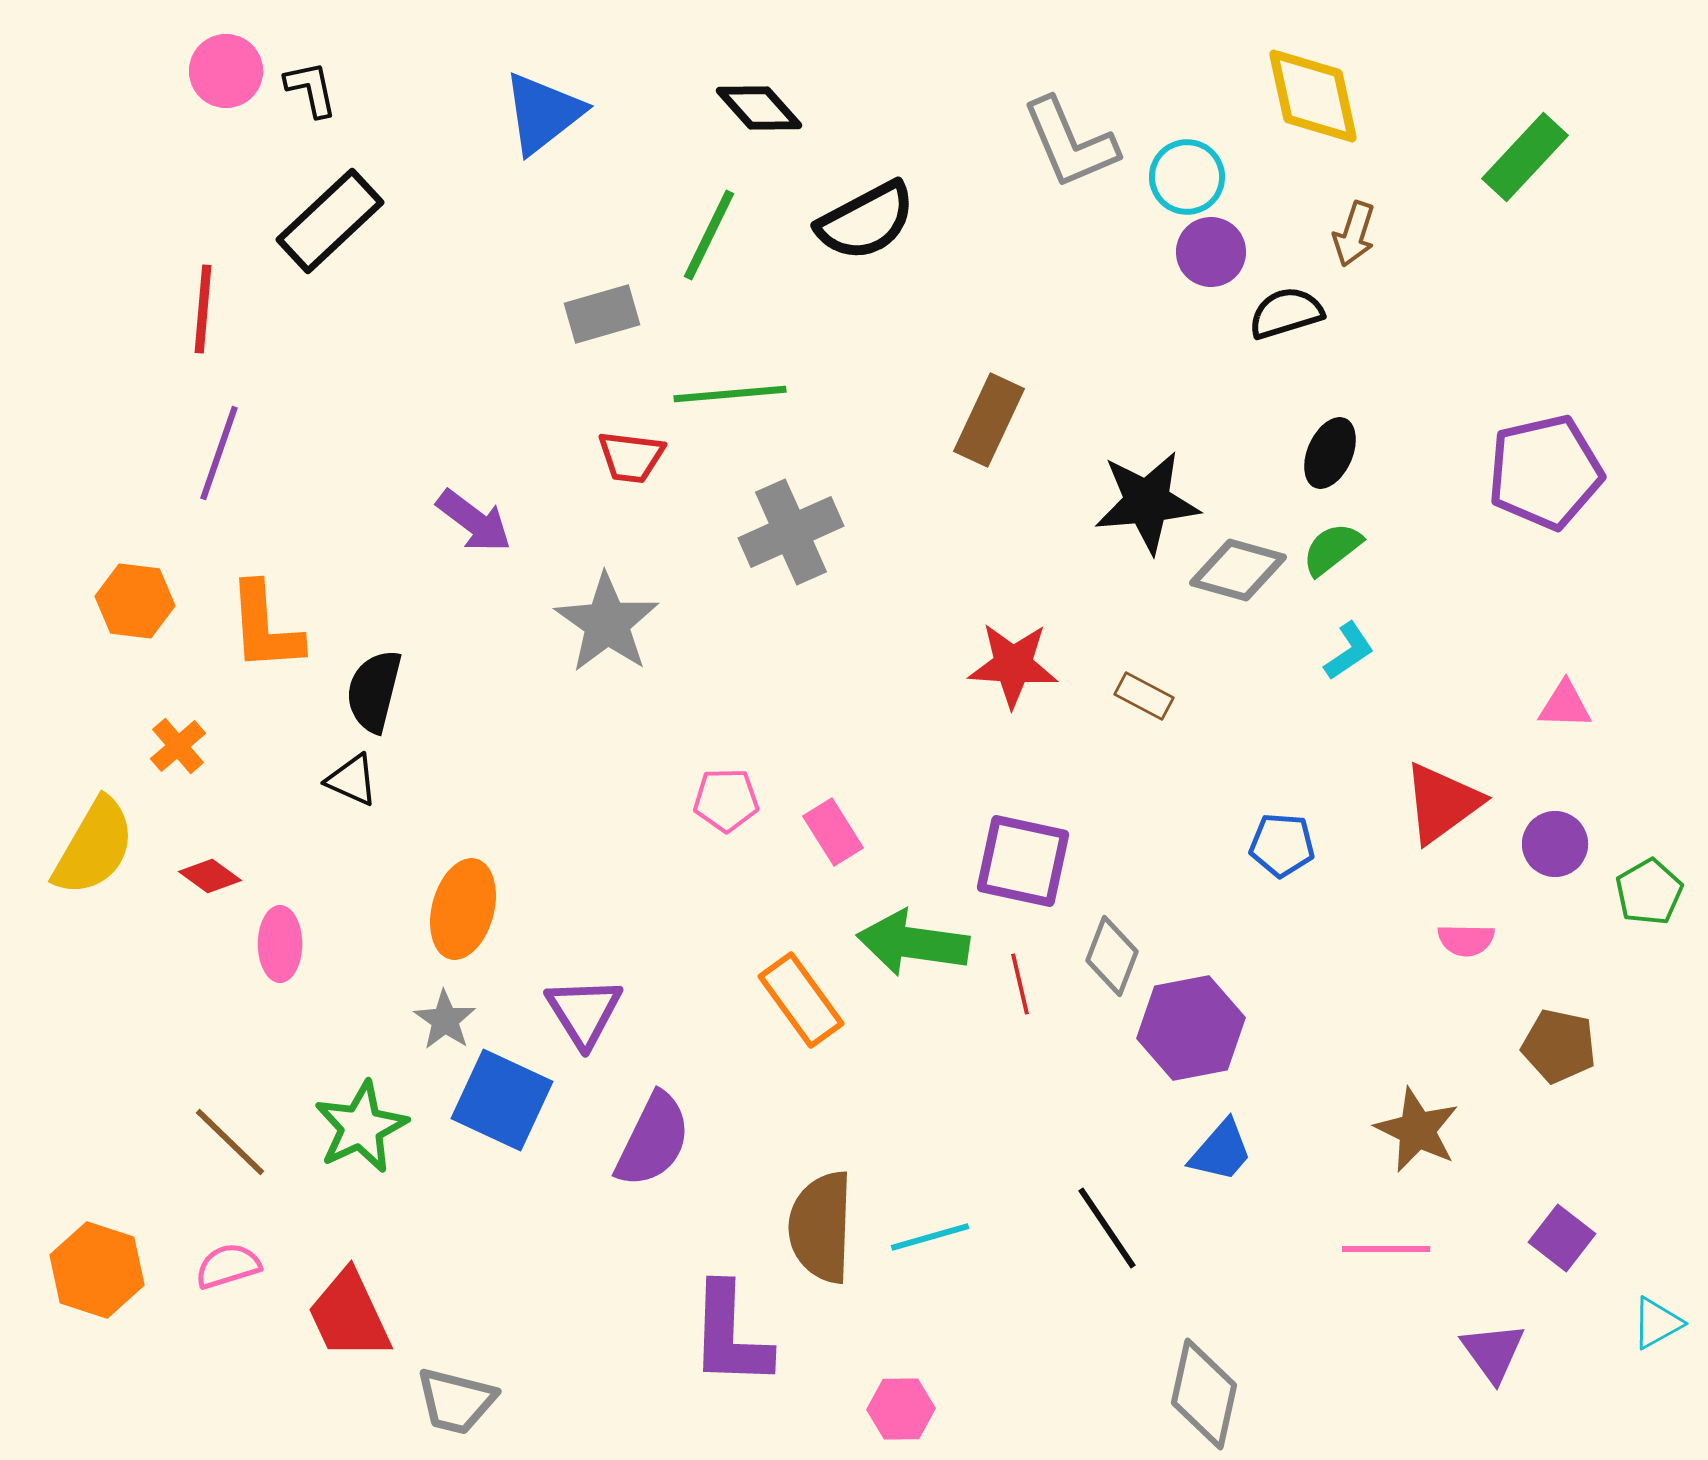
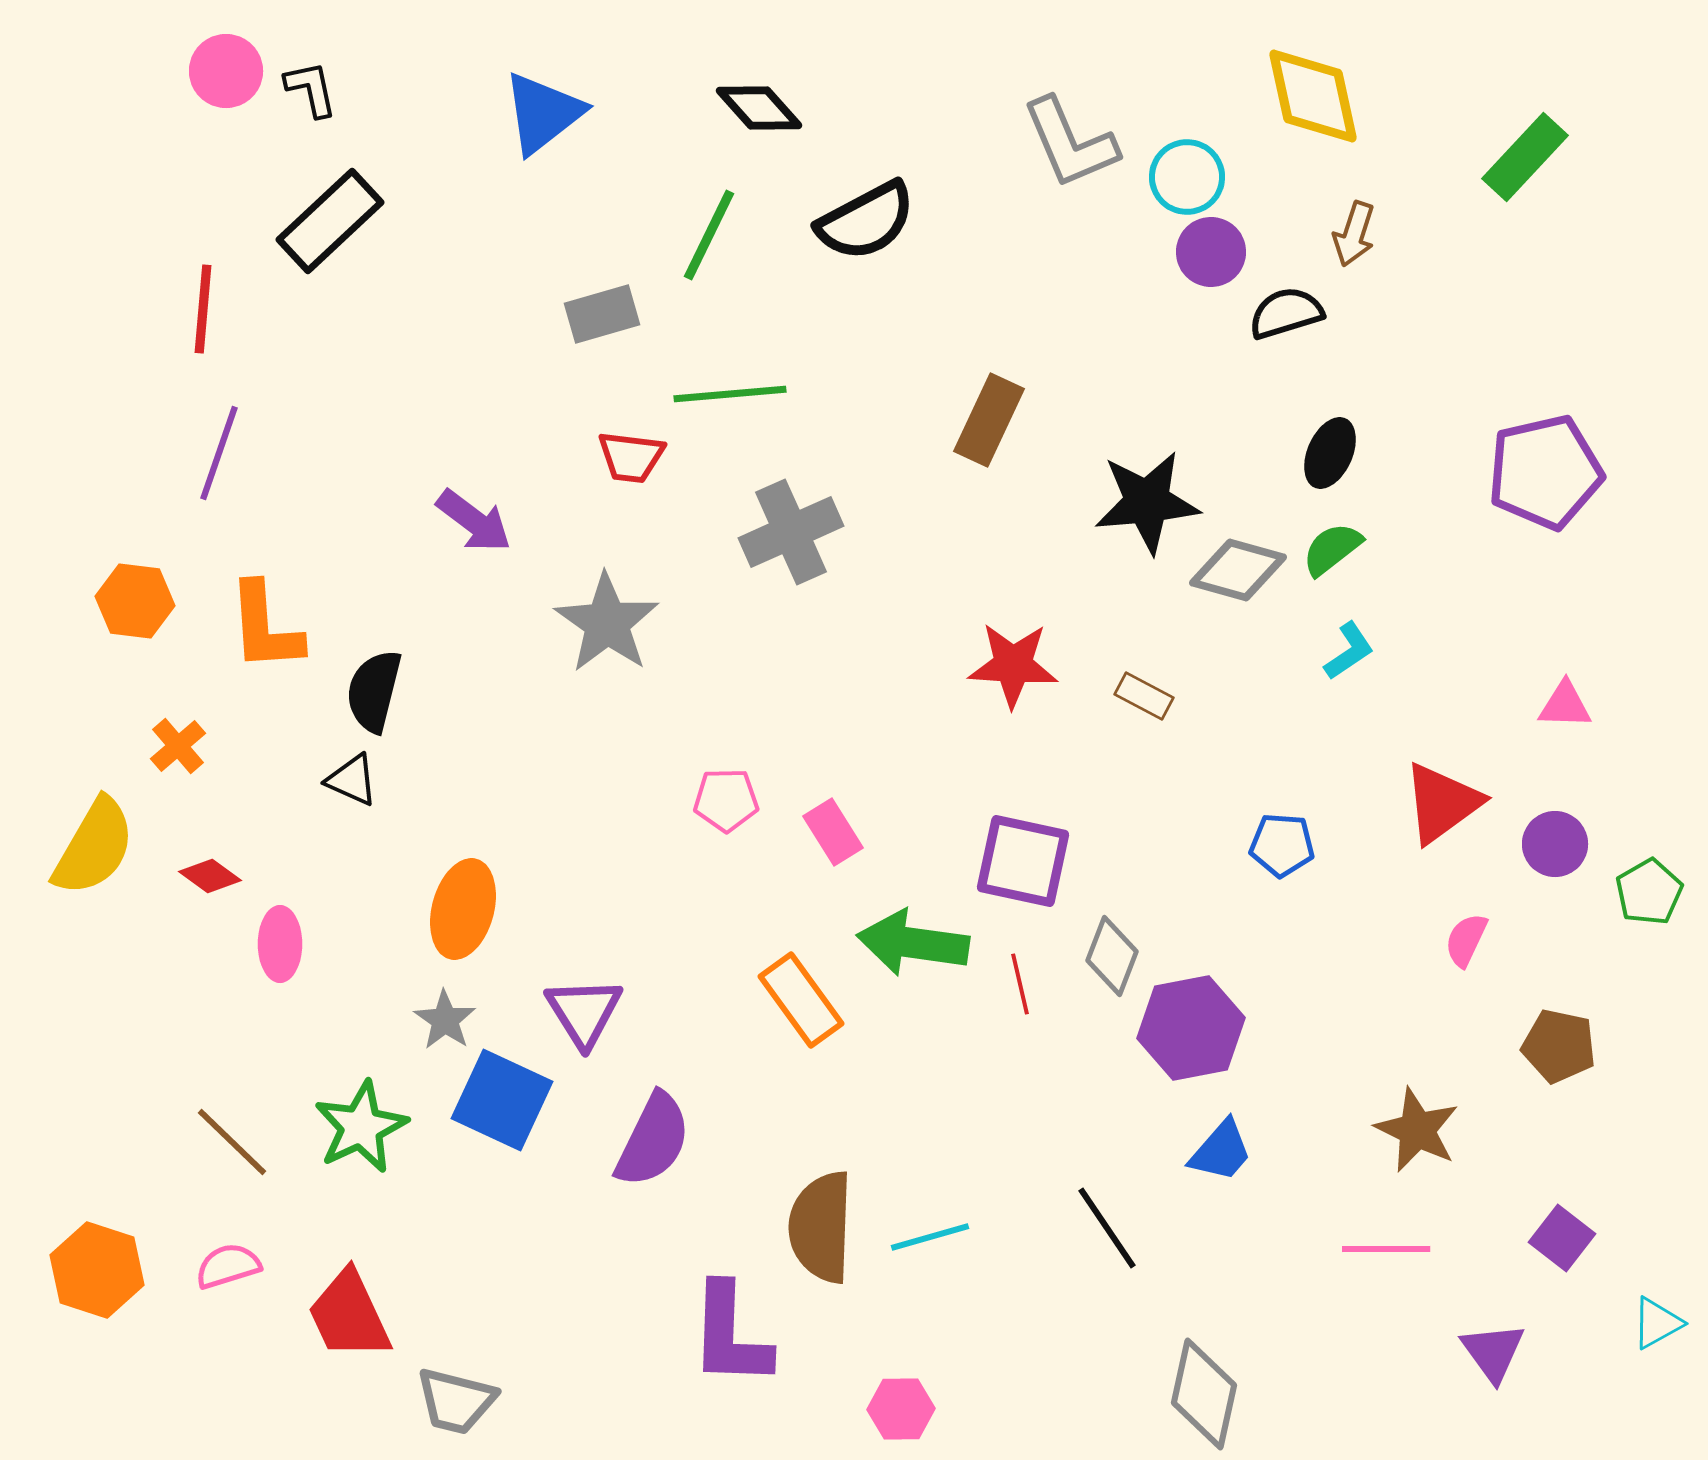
pink semicircle at (1466, 940): rotated 114 degrees clockwise
brown line at (230, 1142): moved 2 px right
